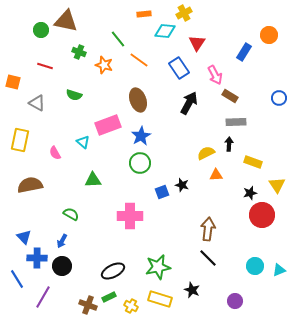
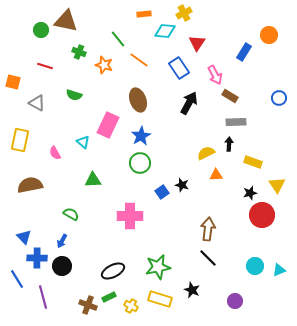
pink rectangle at (108, 125): rotated 45 degrees counterclockwise
blue square at (162, 192): rotated 16 degrees counterclockwise
purple line at (43, 297): rotated 45 degrees counterclockwise
